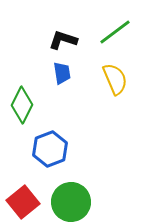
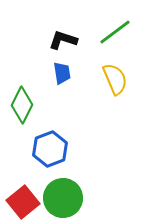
green circle: moved 8 px left, 4 px up
